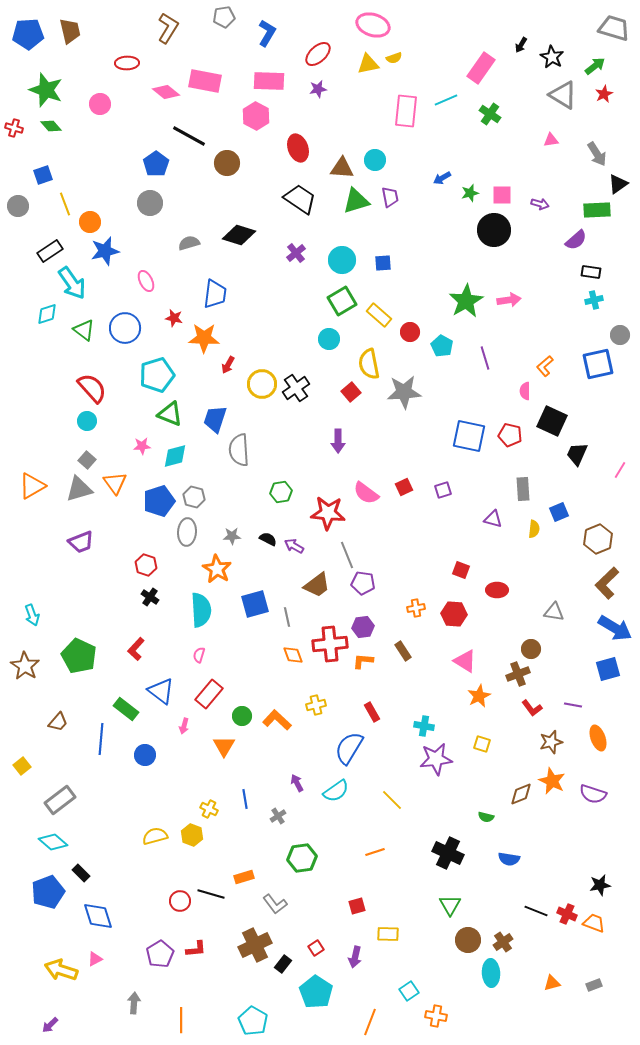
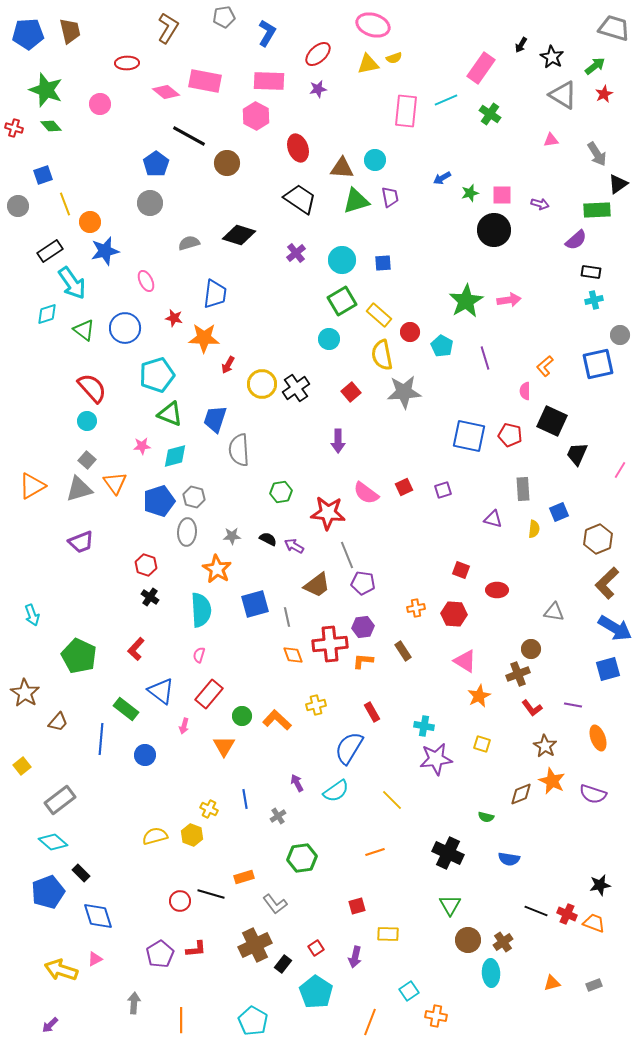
yellow semicircle at (369, 364): moved 13 px right, 9 px up
brown star at (25, 666): moved 27 px down
brown star at (551, 742): moved 6 px left, 4 px down; rotated 25 degrees counterclockwise
